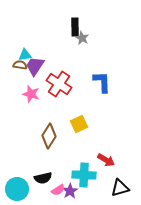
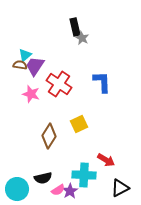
black rectangle: rotated 12 degrees counterclockwise
cyan triangle: rotated 32 degrees counterclockwise
black triangle: rotated 12 degrees counterclockwise
